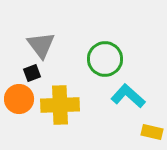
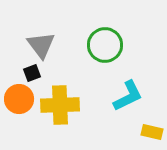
green circle: moved 14 px up
cyan L-shape: rotated 112 degrees clockwise
